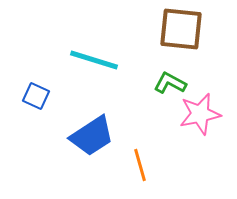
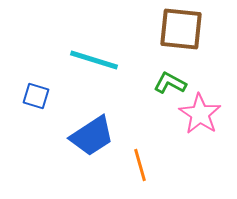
blue square: rotated 8 degrees counterclockwise
pink star: rotated 27 degrees counterclockwise
